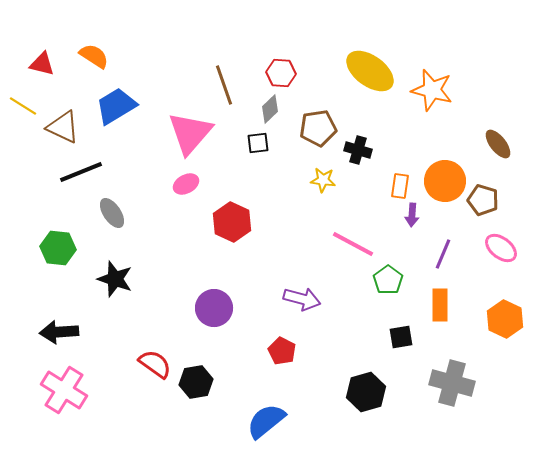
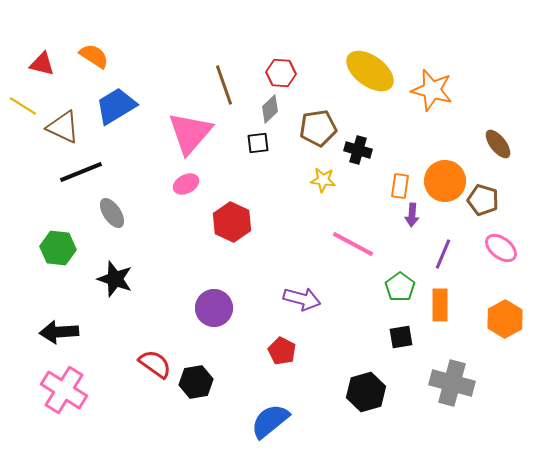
green pentagon at (388, 280): moved 12 px right, 7 px down
orange hexagon at (505, 319): rotated 6 degrees clockwise
blue semicircle at (266, 421): moved 4 px right
